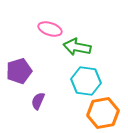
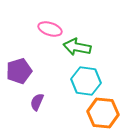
purple semicircle: moved 1 px left, 1 px down
orange hexagon: rotated 16 degrees clockwise
